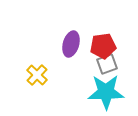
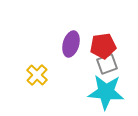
cyan star: rotated 6 degrees clockwise
